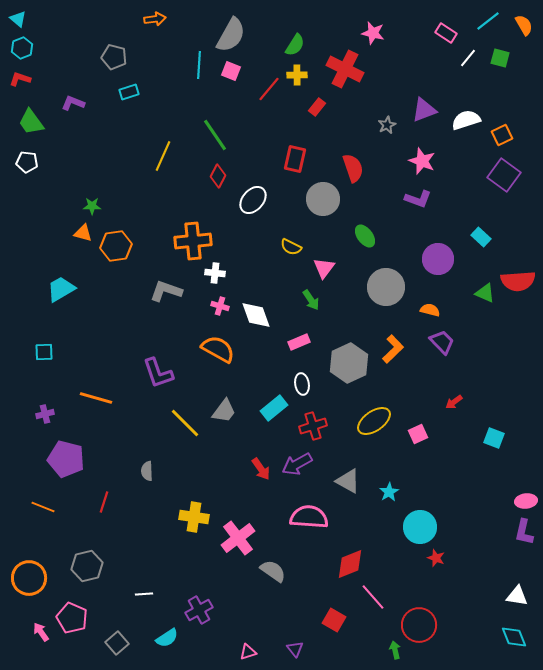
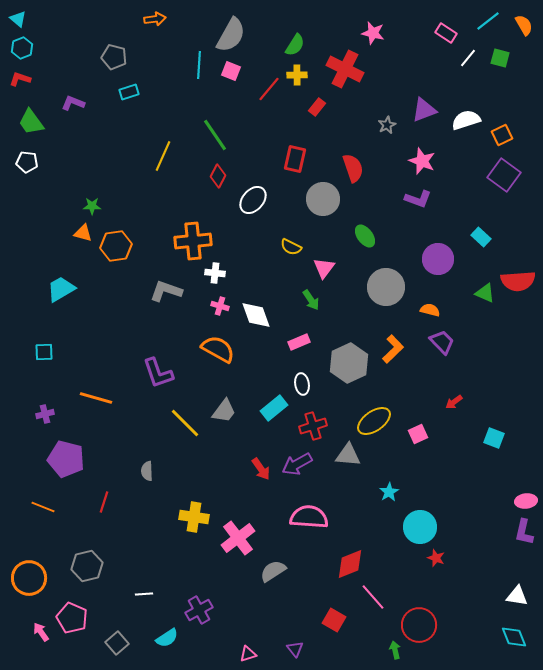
gray triangle at (348, 481): moved 26 px up; rotated 24 degrees counterclockwise
gray semicircle at (273, 571): rotated 68 degrees counterclockwise
pink triangle at (248, 652): moved 2 px down
